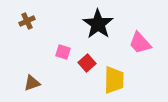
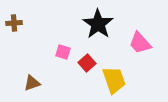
brown cross: moved 13 px left, 2 px down; rotated 21 degrees clockwise
yellow trapezoid: rotated 20 degrees counterclockwise
